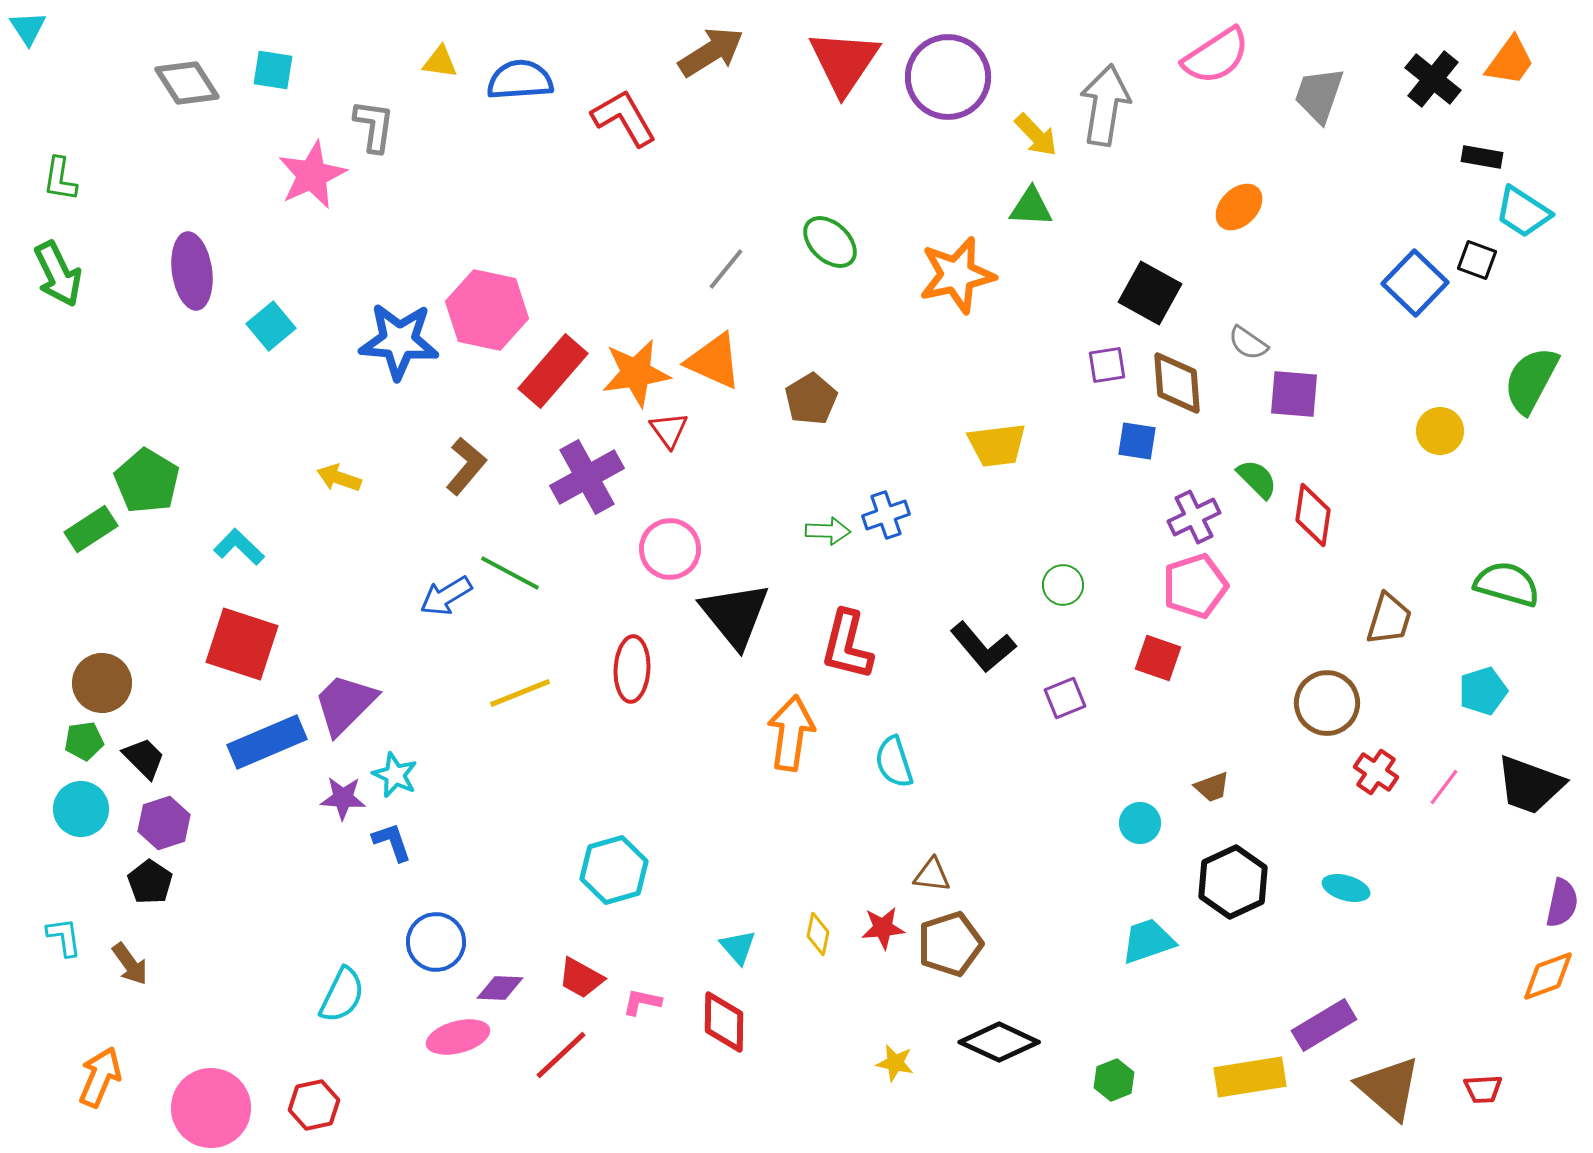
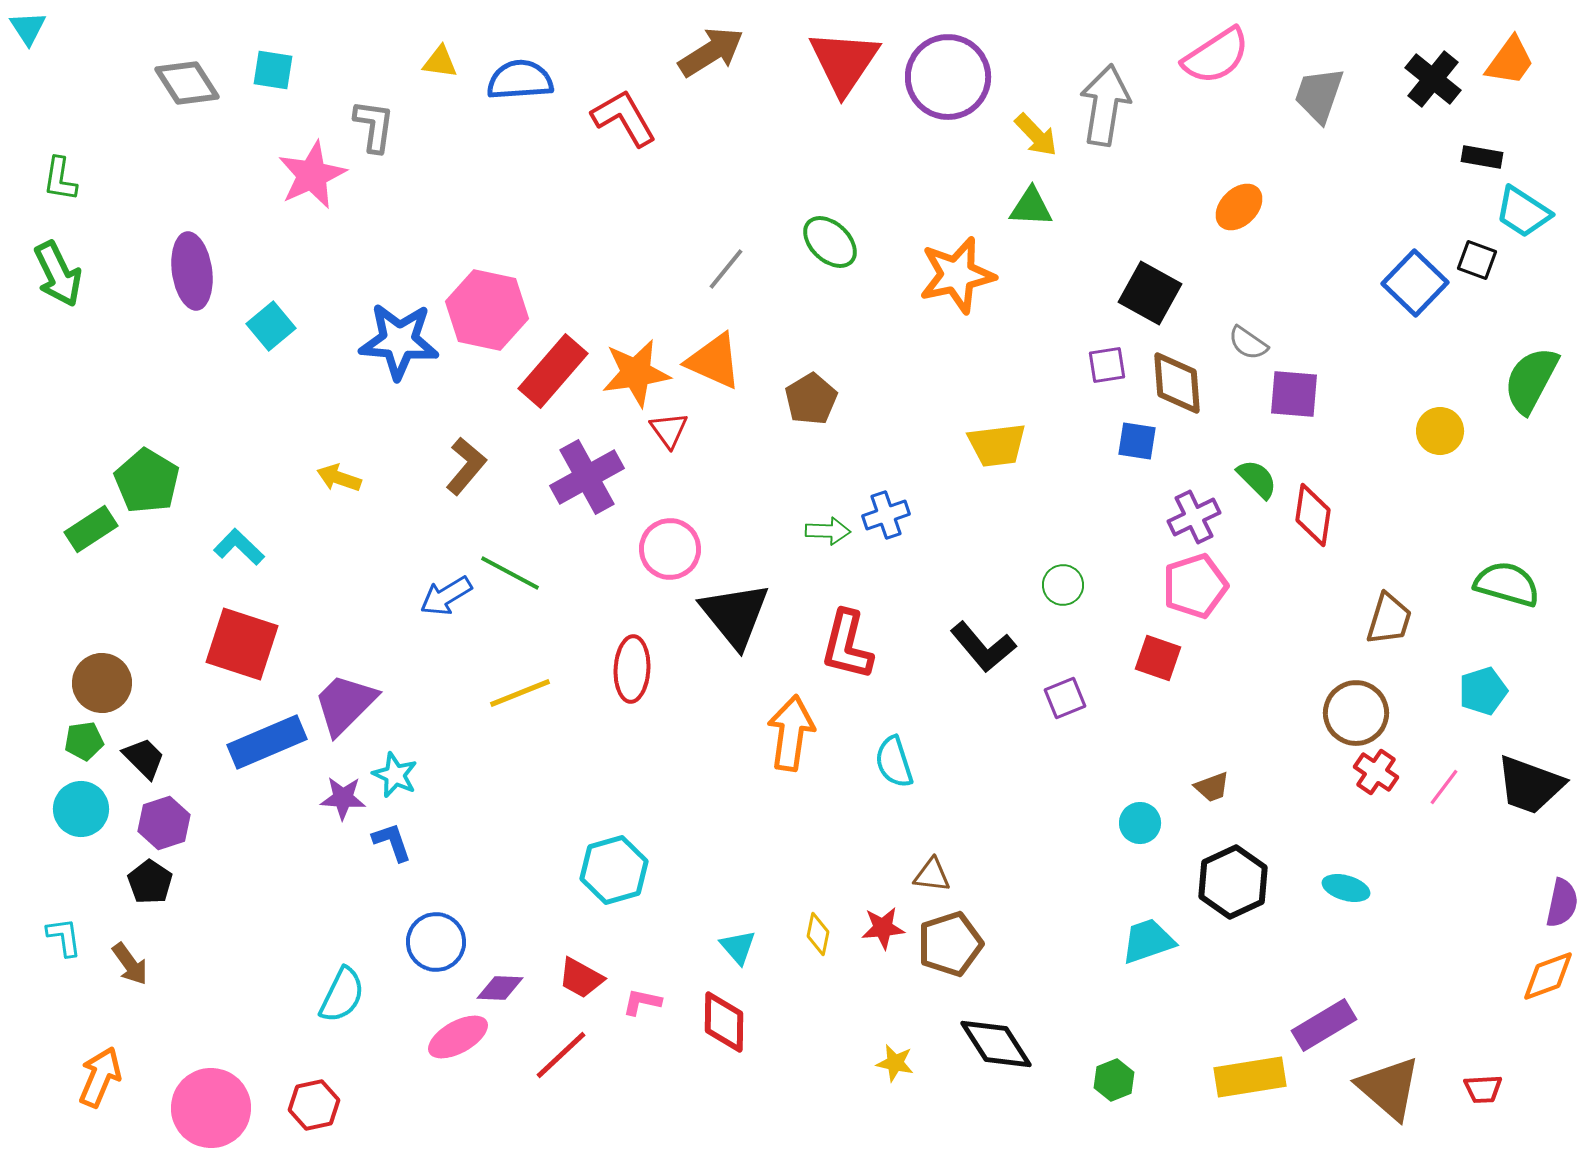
brown circle at (1327, 703): moved 29 px right, 10 px down
pink ellipse at (458, 1037): rotated 14 degrees counterclockwise
black diamond at (999, 1042): moved 3 px left, 2 px down; rotated 32 degrees clockwise
